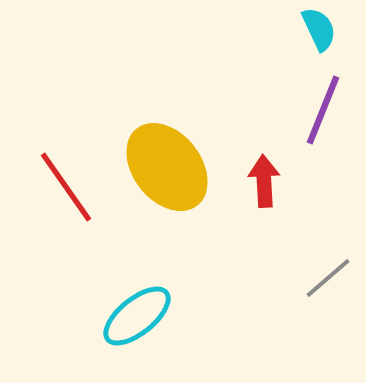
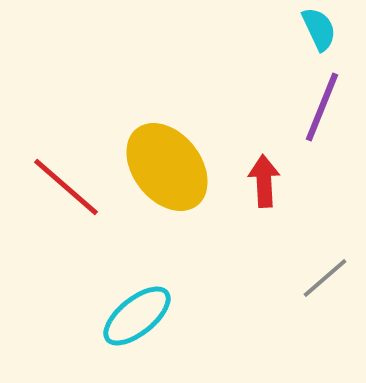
purple line: moved 1 px left, 3 px up
red line: rotated 14 degrees counterclockwise
gray line: moved 3 px left
